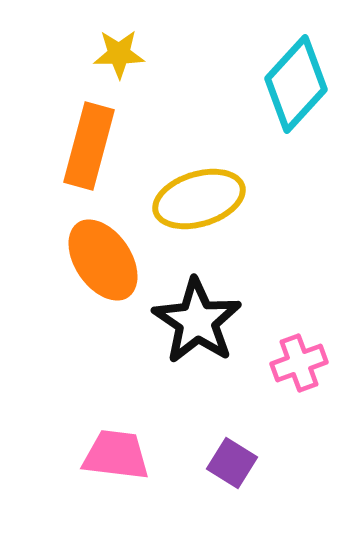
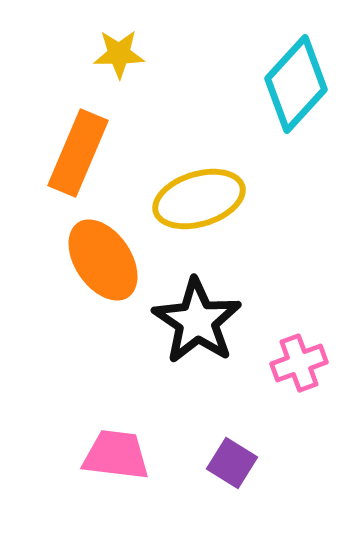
orange rectangle: moved 11 px left, 7 px down; rotated 8 degrees clockwise
